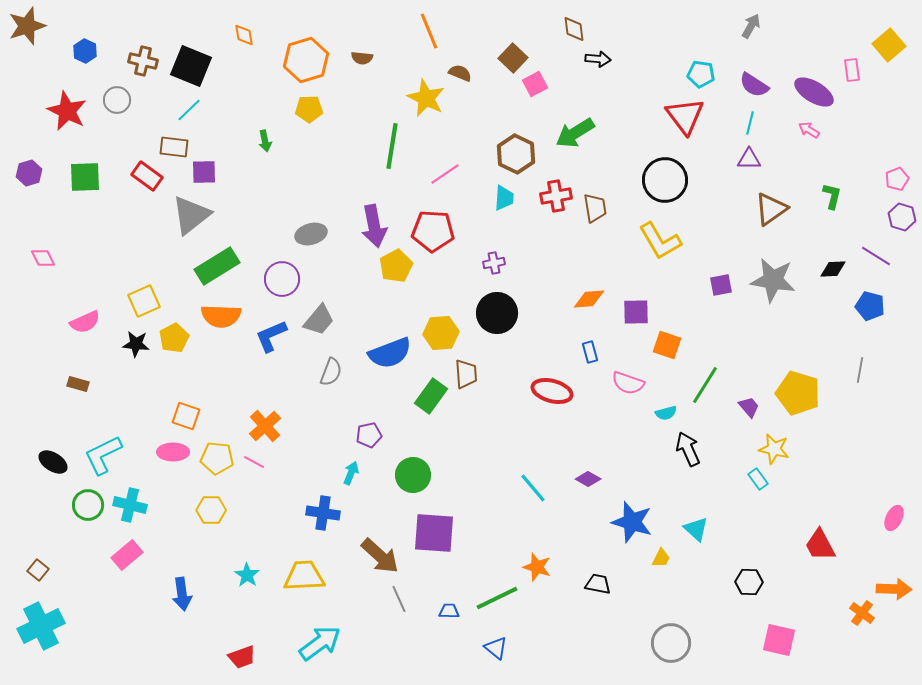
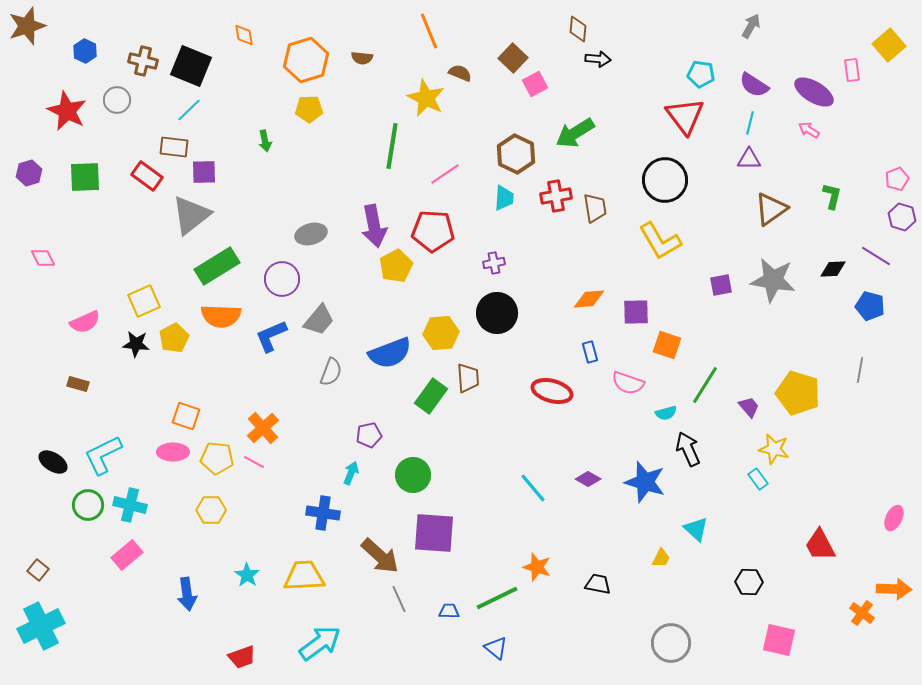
brown diamond at (574, 29): moved 4 px right; rotated 12 degrees clockwise
brown trapezoid at (466, 374): moved 2 px right, 4 px down
orange cross at (265, 426): moved 2 px left, 2 px down
blue star at (632, 522): moved 13 px right, 40 px up
blue arrow at (182, 594): moved 5 px right
